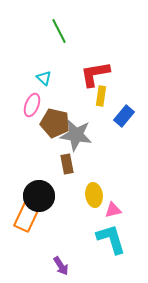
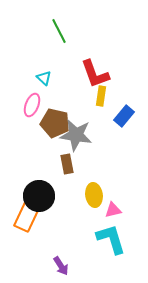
red L-shape: rotated 100 degrees counterclockwise
